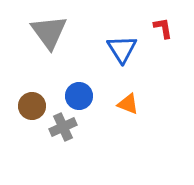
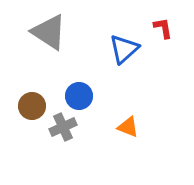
gray triangle: rotated 21 degrees counterclockwise
blue triangle: moved 2 px right; rotated 20 degrees clockwise
orange triangle: moved 23 px down
